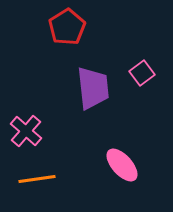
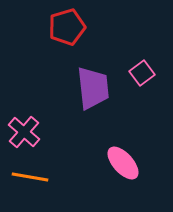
red pentagon: rotated 15 degrees clockwise
pink cross: moved 2 px left, 1 px down
pink ellipse: moved 1 px right, 2 px up
orange line: moved 7 px left, 2 px up; rotated 18 degrees clockwise
